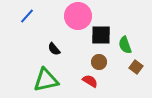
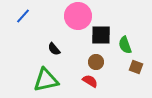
blue line: moved 4 px left
brown circle: moved 3 px left
brown square: rotated 16 degrees counterclockwise
